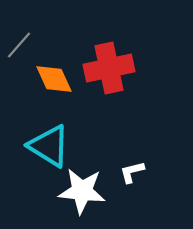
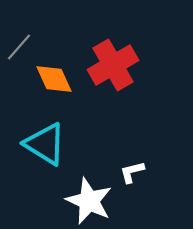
gray line: moved 2 px down
red cross: moved 4 px right, 3 px up; rotated 18 degrees counterclockwise
cyan triangle: moved 4 px left, 2 px up
white star: moved 7 px right, 10 px down; rotated 18 degrees clockwise
